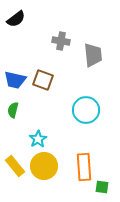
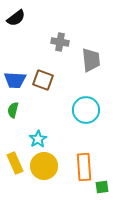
black semicircle: moved 1 px up
gray cross: moved 1 px left, 1 px down
gray trapezoid: moved 2 px left, 5 px down
blue trapezoid: rotated 10 degrees counterclockwise
yellow rectangle: moved 3 px up; rotated 15 degrees clockwise
green square: rotated 16 degrees counterclockwise
